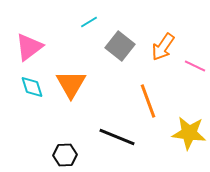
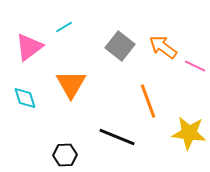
cyan line: moved 25 px left, 5 px down
orange arrow: rotated 92 degrees clockwise
cyan diamond: moved 7 px left, 11 px down
